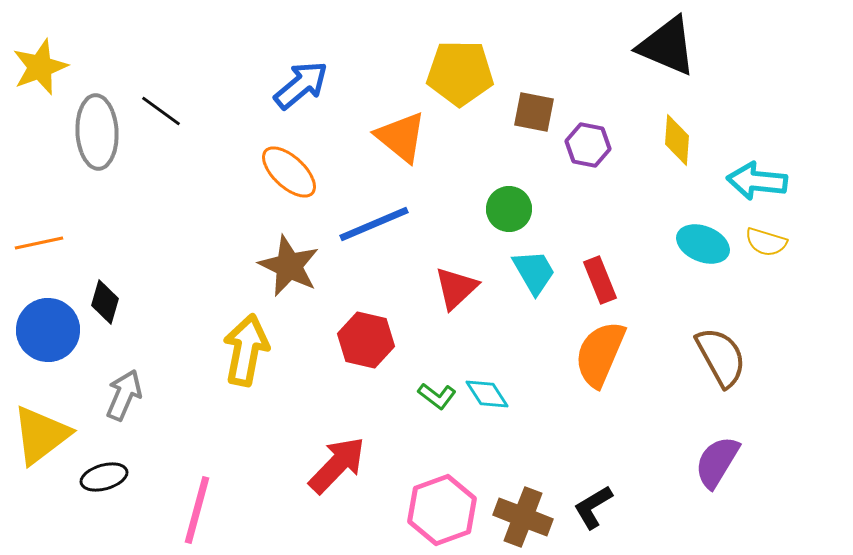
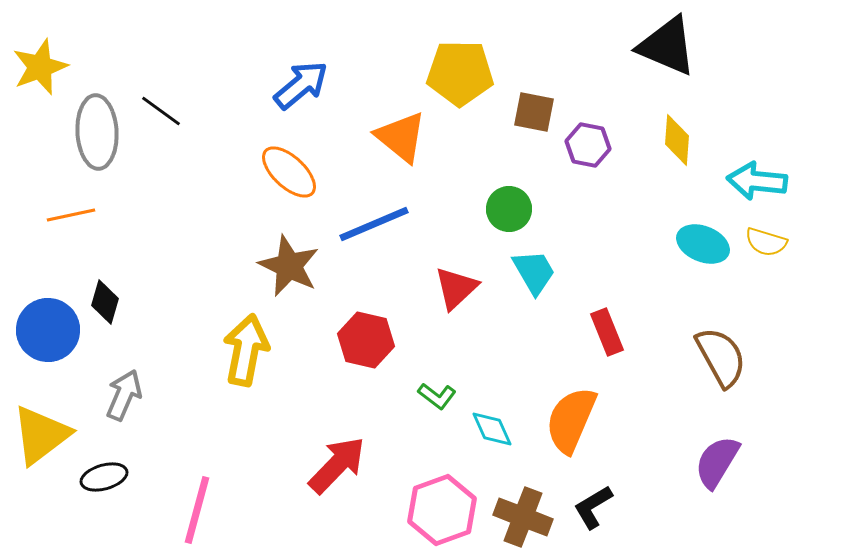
orange line: moved 32 px right, 28 px up
red rectangle: moved 7 px right, 52 px down
orange semicircle: moved 29 px left, 66 px down
cyan diamond: moved 5 px right, 35 px down; rotated 9 degrees clockwise
